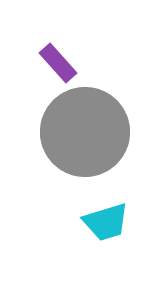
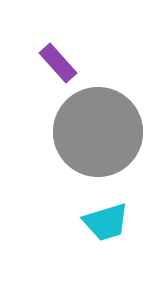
gray circle: moved 13 px right
